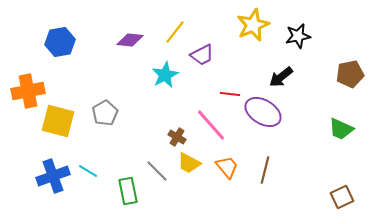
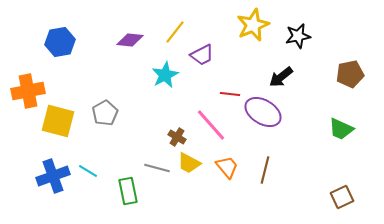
gray line: moved 3 px up; rotated 30 degrees counterclockwise
